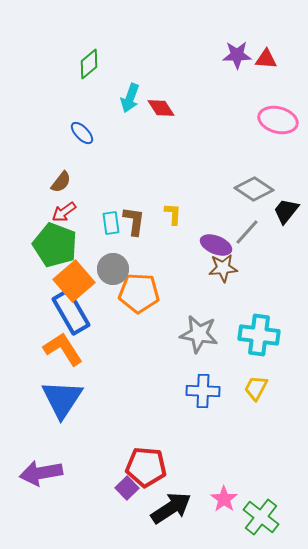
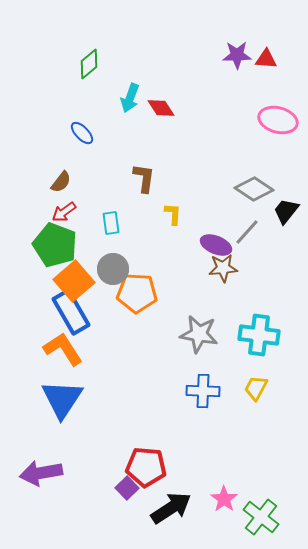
brown L-shape: moved 10 px right, 43 px up
orange pentagon: moved 2 px left
